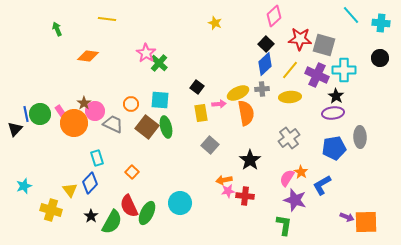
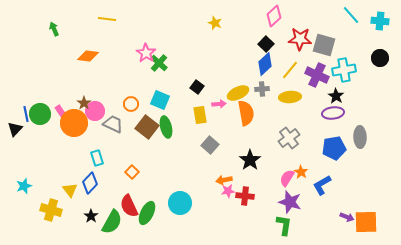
cyan cross at (381, 23): moved 1 px left, 2 px up
green arrow at (57, 29): moved 3 px left
cyan cross at (344, 70): rotated 10 degrees counterclockwise
cyan square at (160, 100): rotated 18 degrees clockwise
yellow rectangle at (201, 113): moved 1 px left, 2 px down
purple star at (295, 200): moved 5 px left, 2 px down
